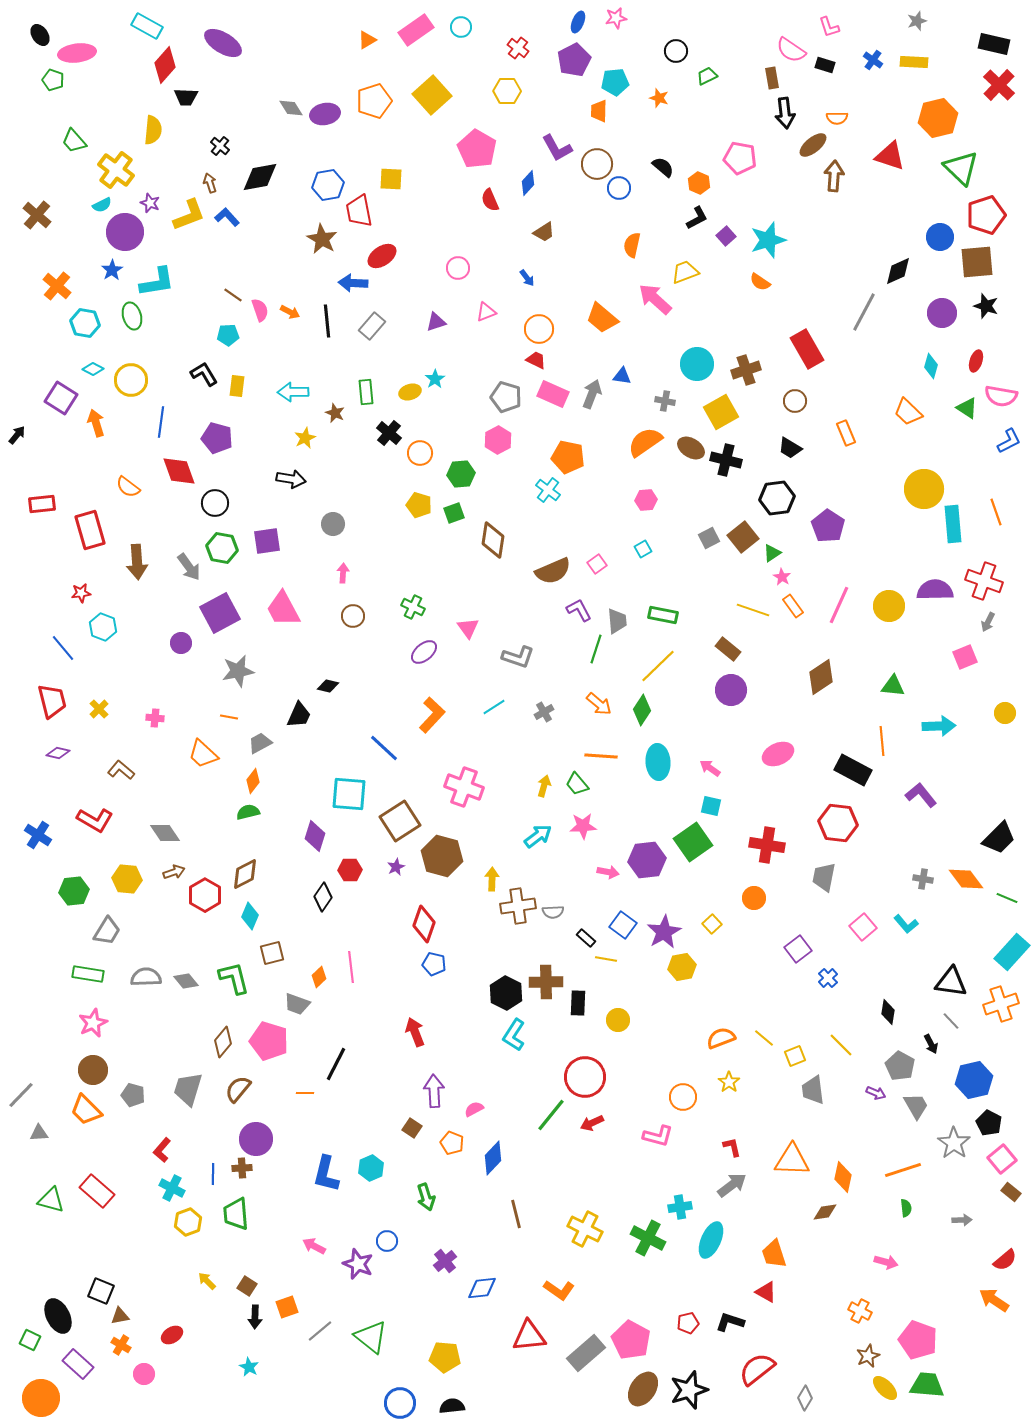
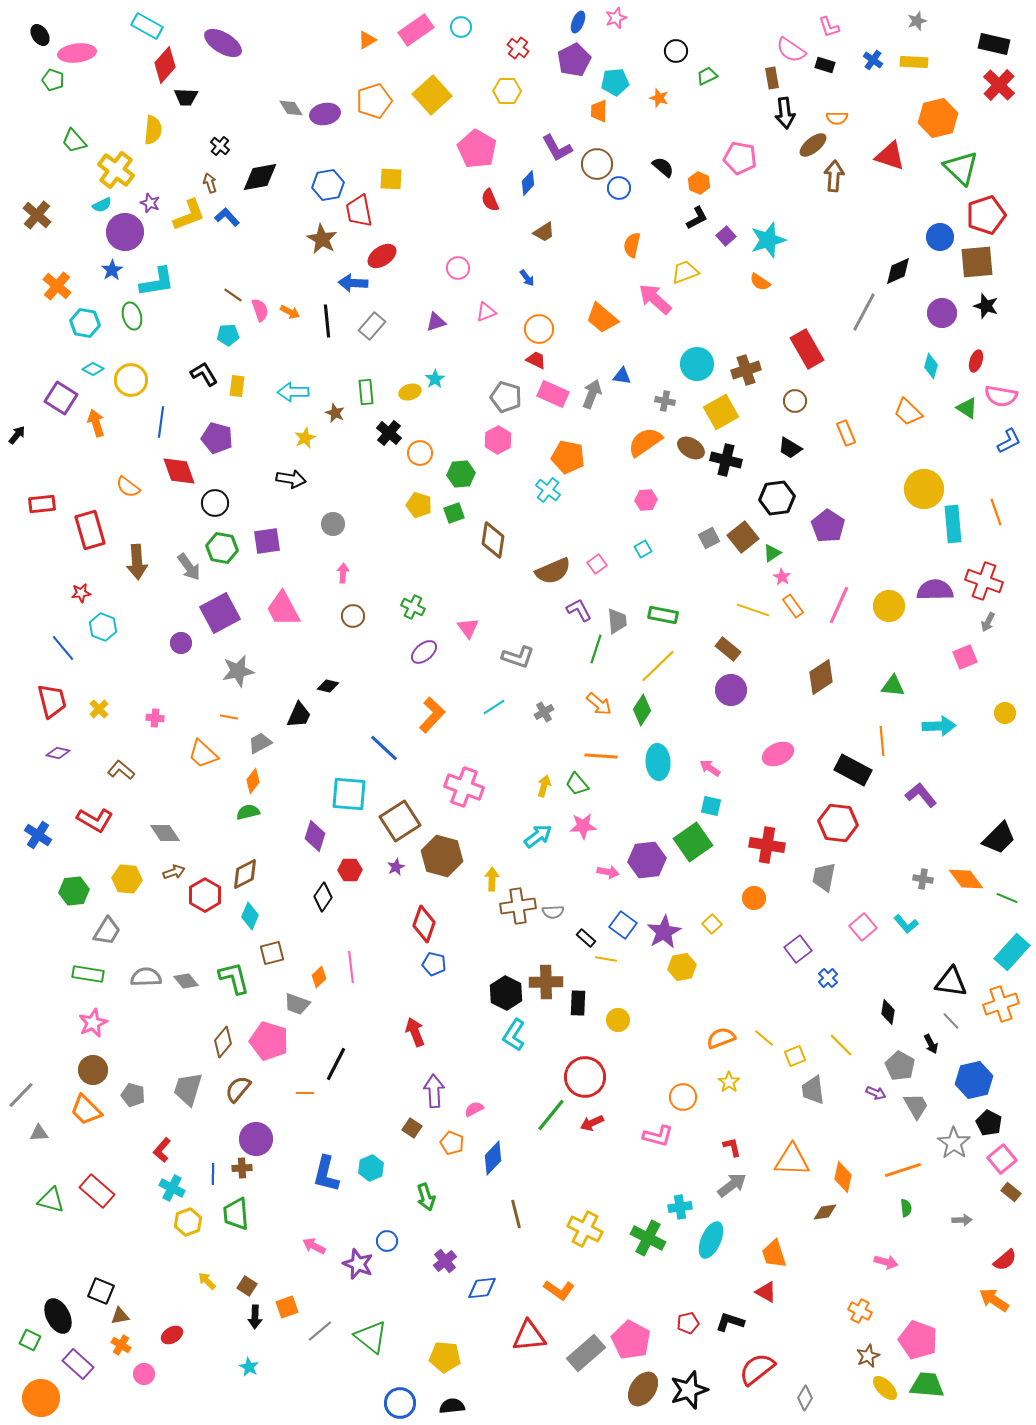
pink star at (616, 18): rotated 10 degrees counterclockwise
